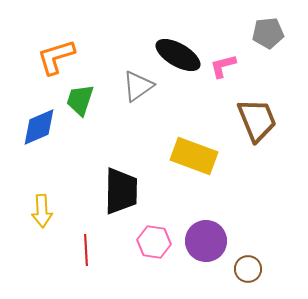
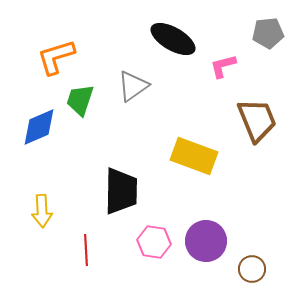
black ellipse: moved 5 px left, 16 px up
gray triangle: moved 5 px left
brown circle: moved 4 px right
